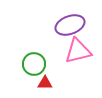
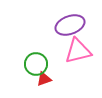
green circle: moved 2 px right
red triangle: moved 1 px left, 4 px up; rotated 21 degrees counterclockwise
